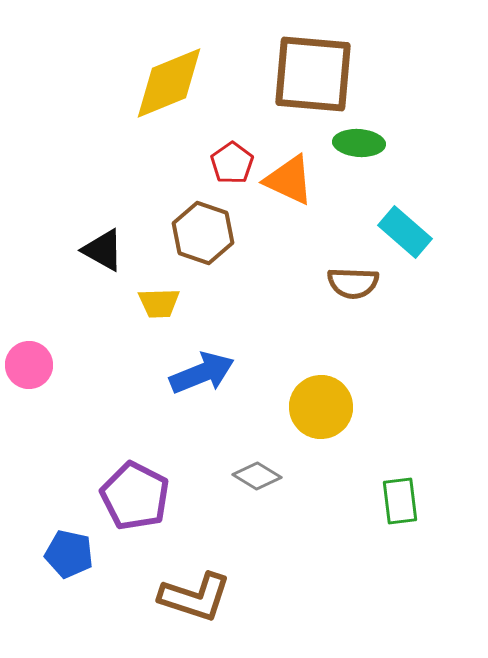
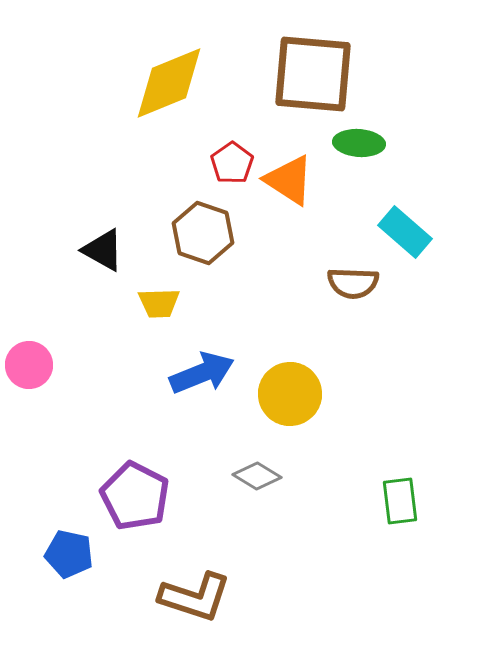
orange triangle: rotated 8 degrees clockwise
yellow circle: moved 31 px left, 13 px up
